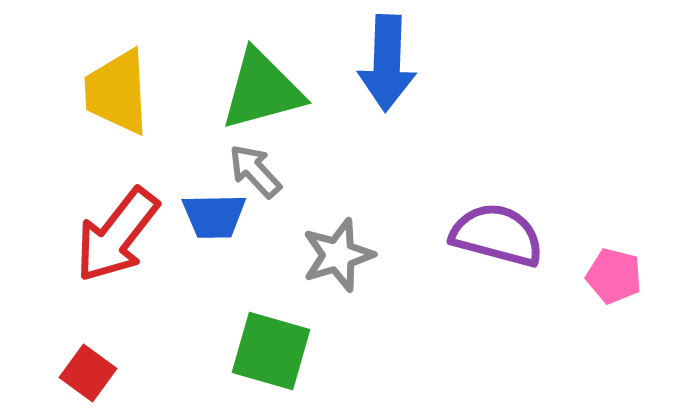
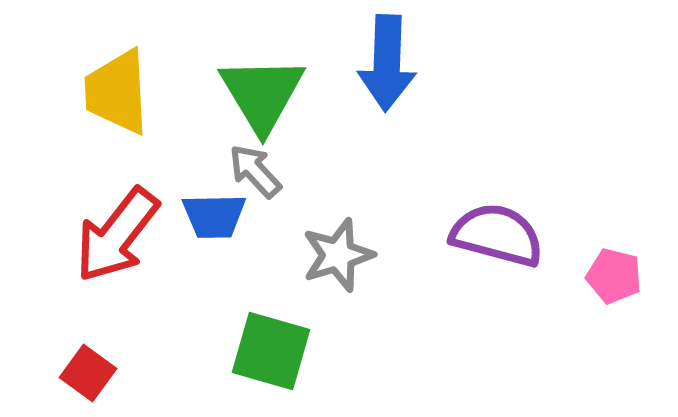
green triangle: moved 4 px down; rotated 46 degrees counterclockwise
